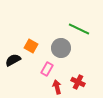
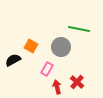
green line: rotated 15 degrees counterclockwise
gray circle: moved 1 px up
red cross: moved 1 px left; rotated 16 degrees clockwise
